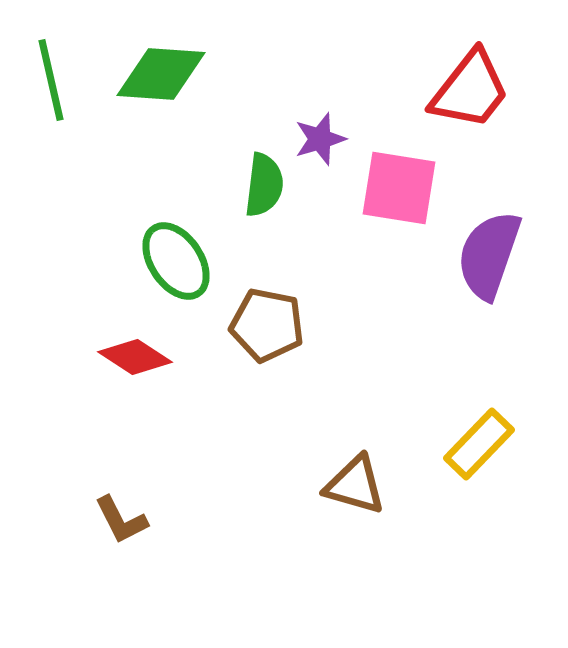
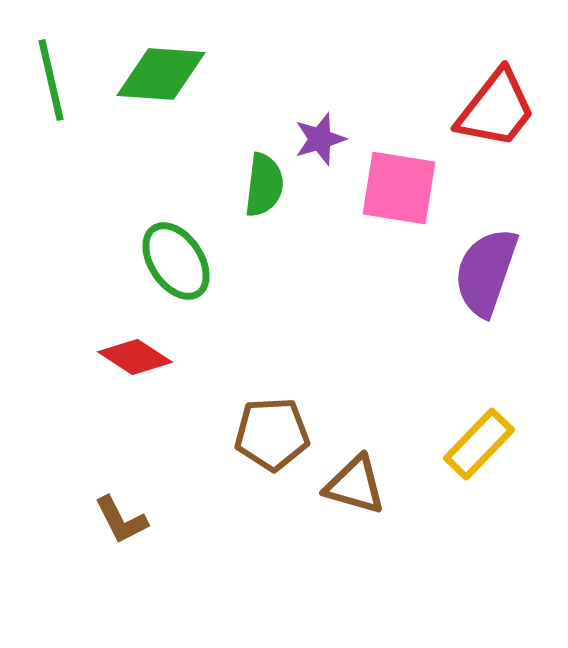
red trapezoid: moved 26 px right, 19 px down
purple semicircle: moved 3 px left, 17 px down
brown pentagon: moved 5 px right, 109 px down; rotated 14 degrees counterclockwise
